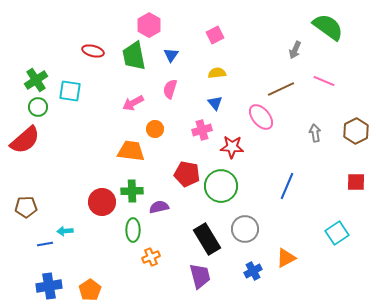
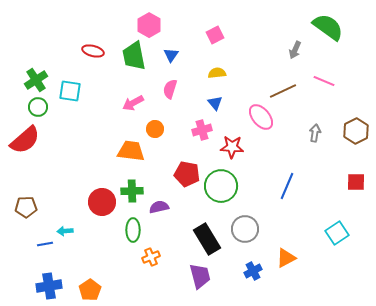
brown line at (281, 89): moved 2 px right, 2 px down
gray arrow at (315, 133): rotated 18 degrees clockwise
